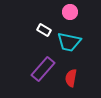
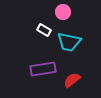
pink circle: moved 7 px left
purple rectangle: rotated 40 degrees clockwise
red semicircle: moved 1 px right, 2 px down; rotated 42 degrees clockwise
